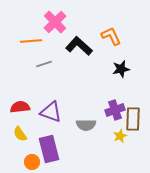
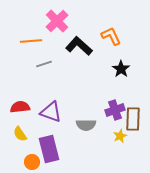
pink cross: moved 2 px right, 1 px up
black star: rotated 24 degrees counterclockwise
